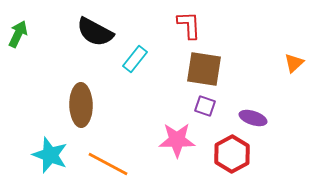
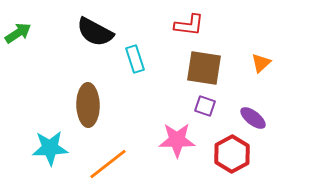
red L-shape: rotated 100 degrees clockwise
green arrow: moved 1 px up; rotated 32 degrees clockwise
cyan rectangle: rotated 56 degrees counterclockwise
orange triangle: moved 33 px left
brown square: moved 1 px up
brown ellipse: moved 7 px right
purple ellipse: rotated 20 degrees clockwise
cyan star: moved 7 px up; rotated 24 degrees counterclockwise
orange line: rotated 66 degrees counterclockwise
